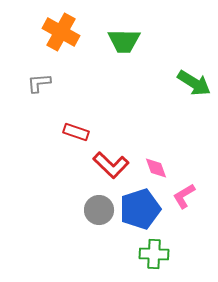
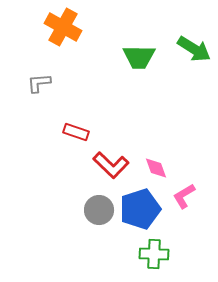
orange cross: moved 2 px right, 5 px up
green trapezoid: moved 15 px right, 16 px down
green arrow: moved 34 px up
